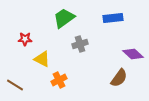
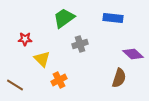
blue rectangle: rotated 12 degrees clockwise
yellow triangle: rotated 18 degrees clockwise
brown semicircle: rotated 18 degrees counterclockwise
